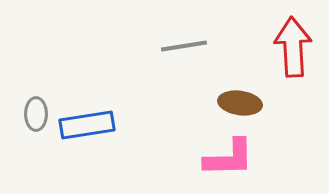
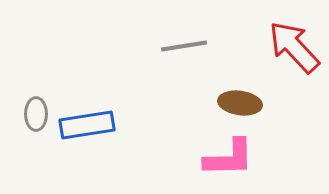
red arrow: moved 1 px right; rotated 40 degrees counterclockwise
